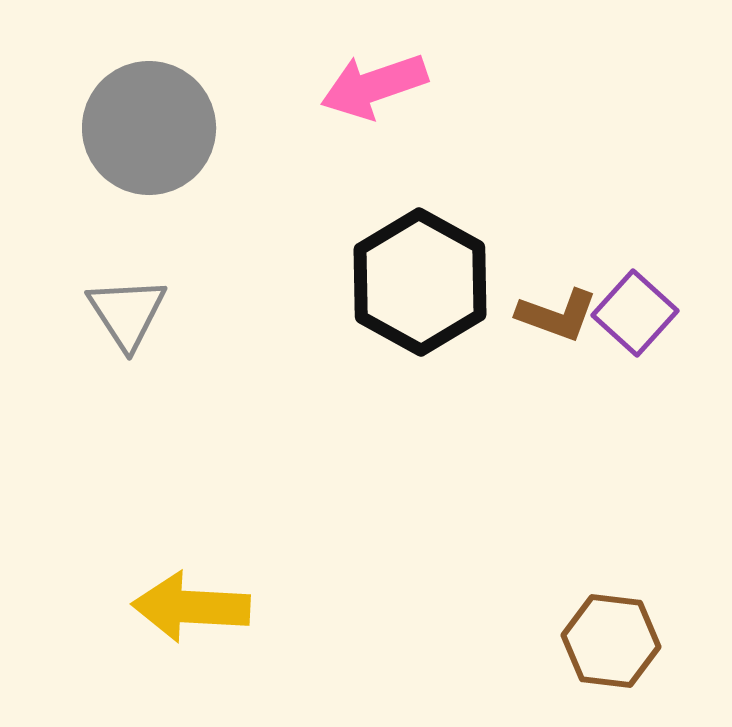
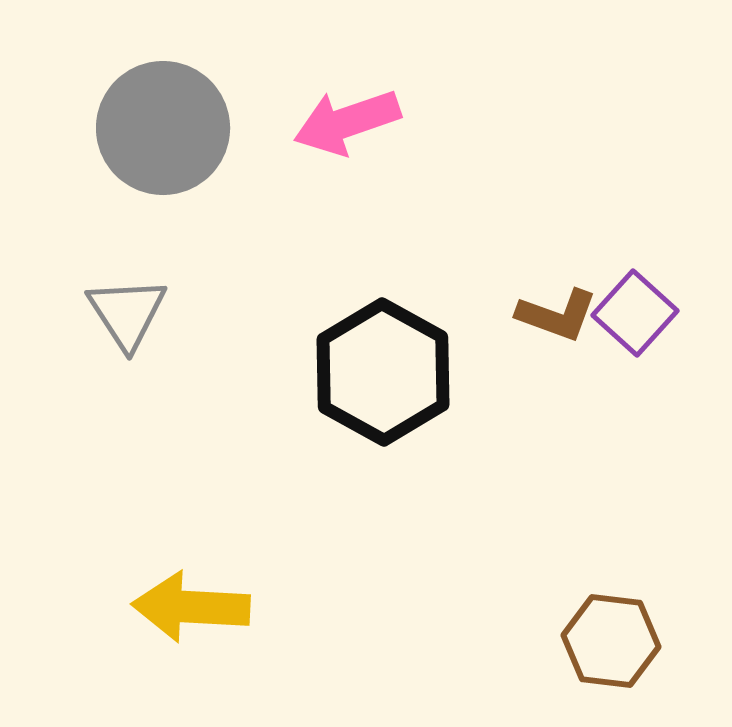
pink arrow: moved 27 px left, 36 px down
gray circle: moved 14 px right
black hexagon: moved 37 px left, 90 px down
